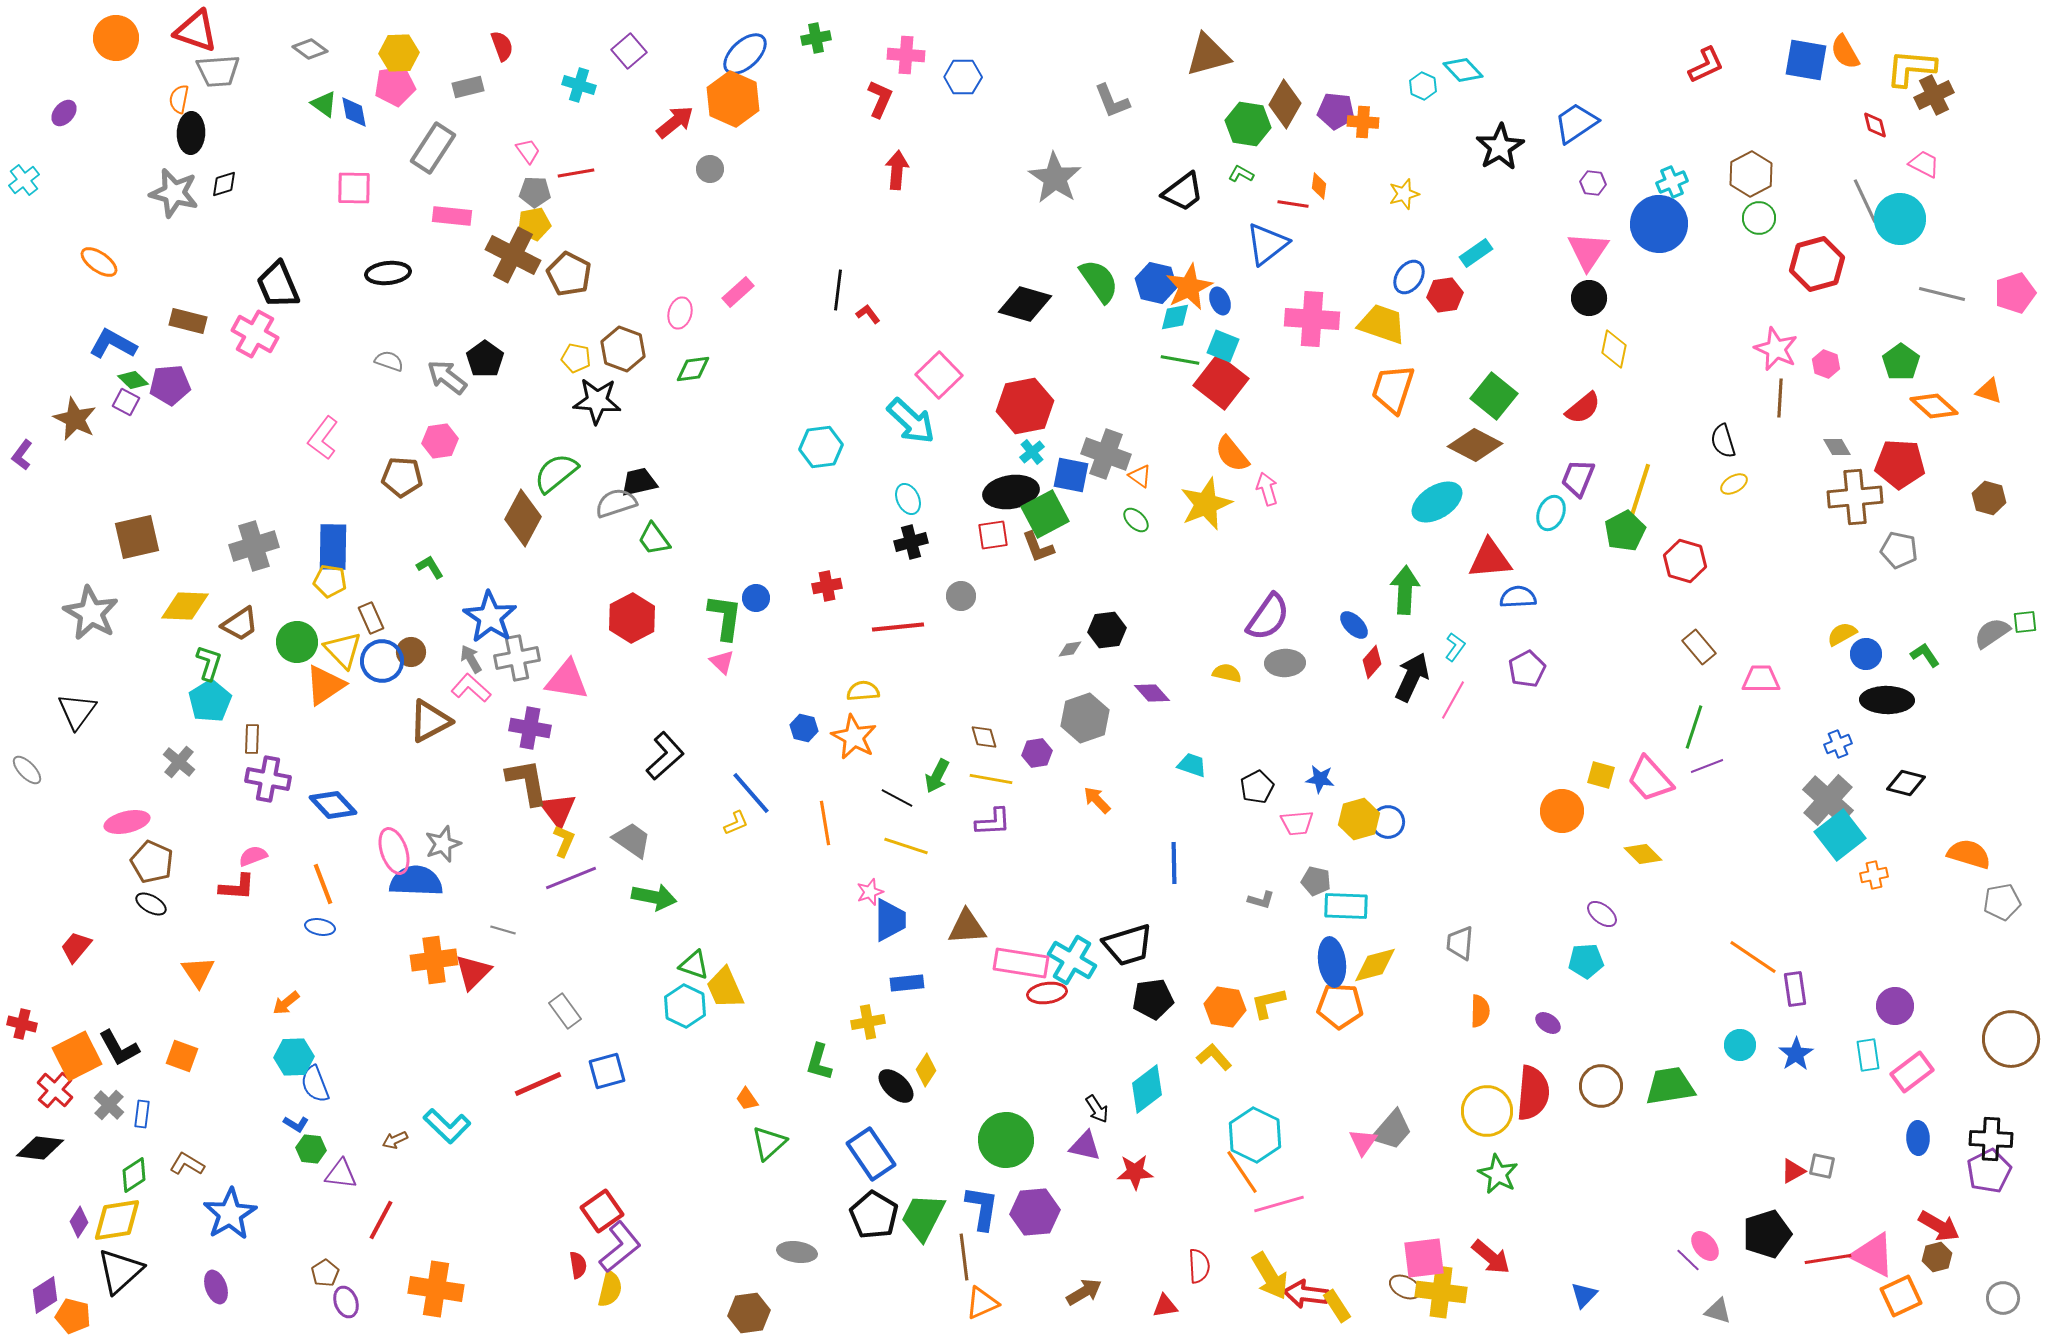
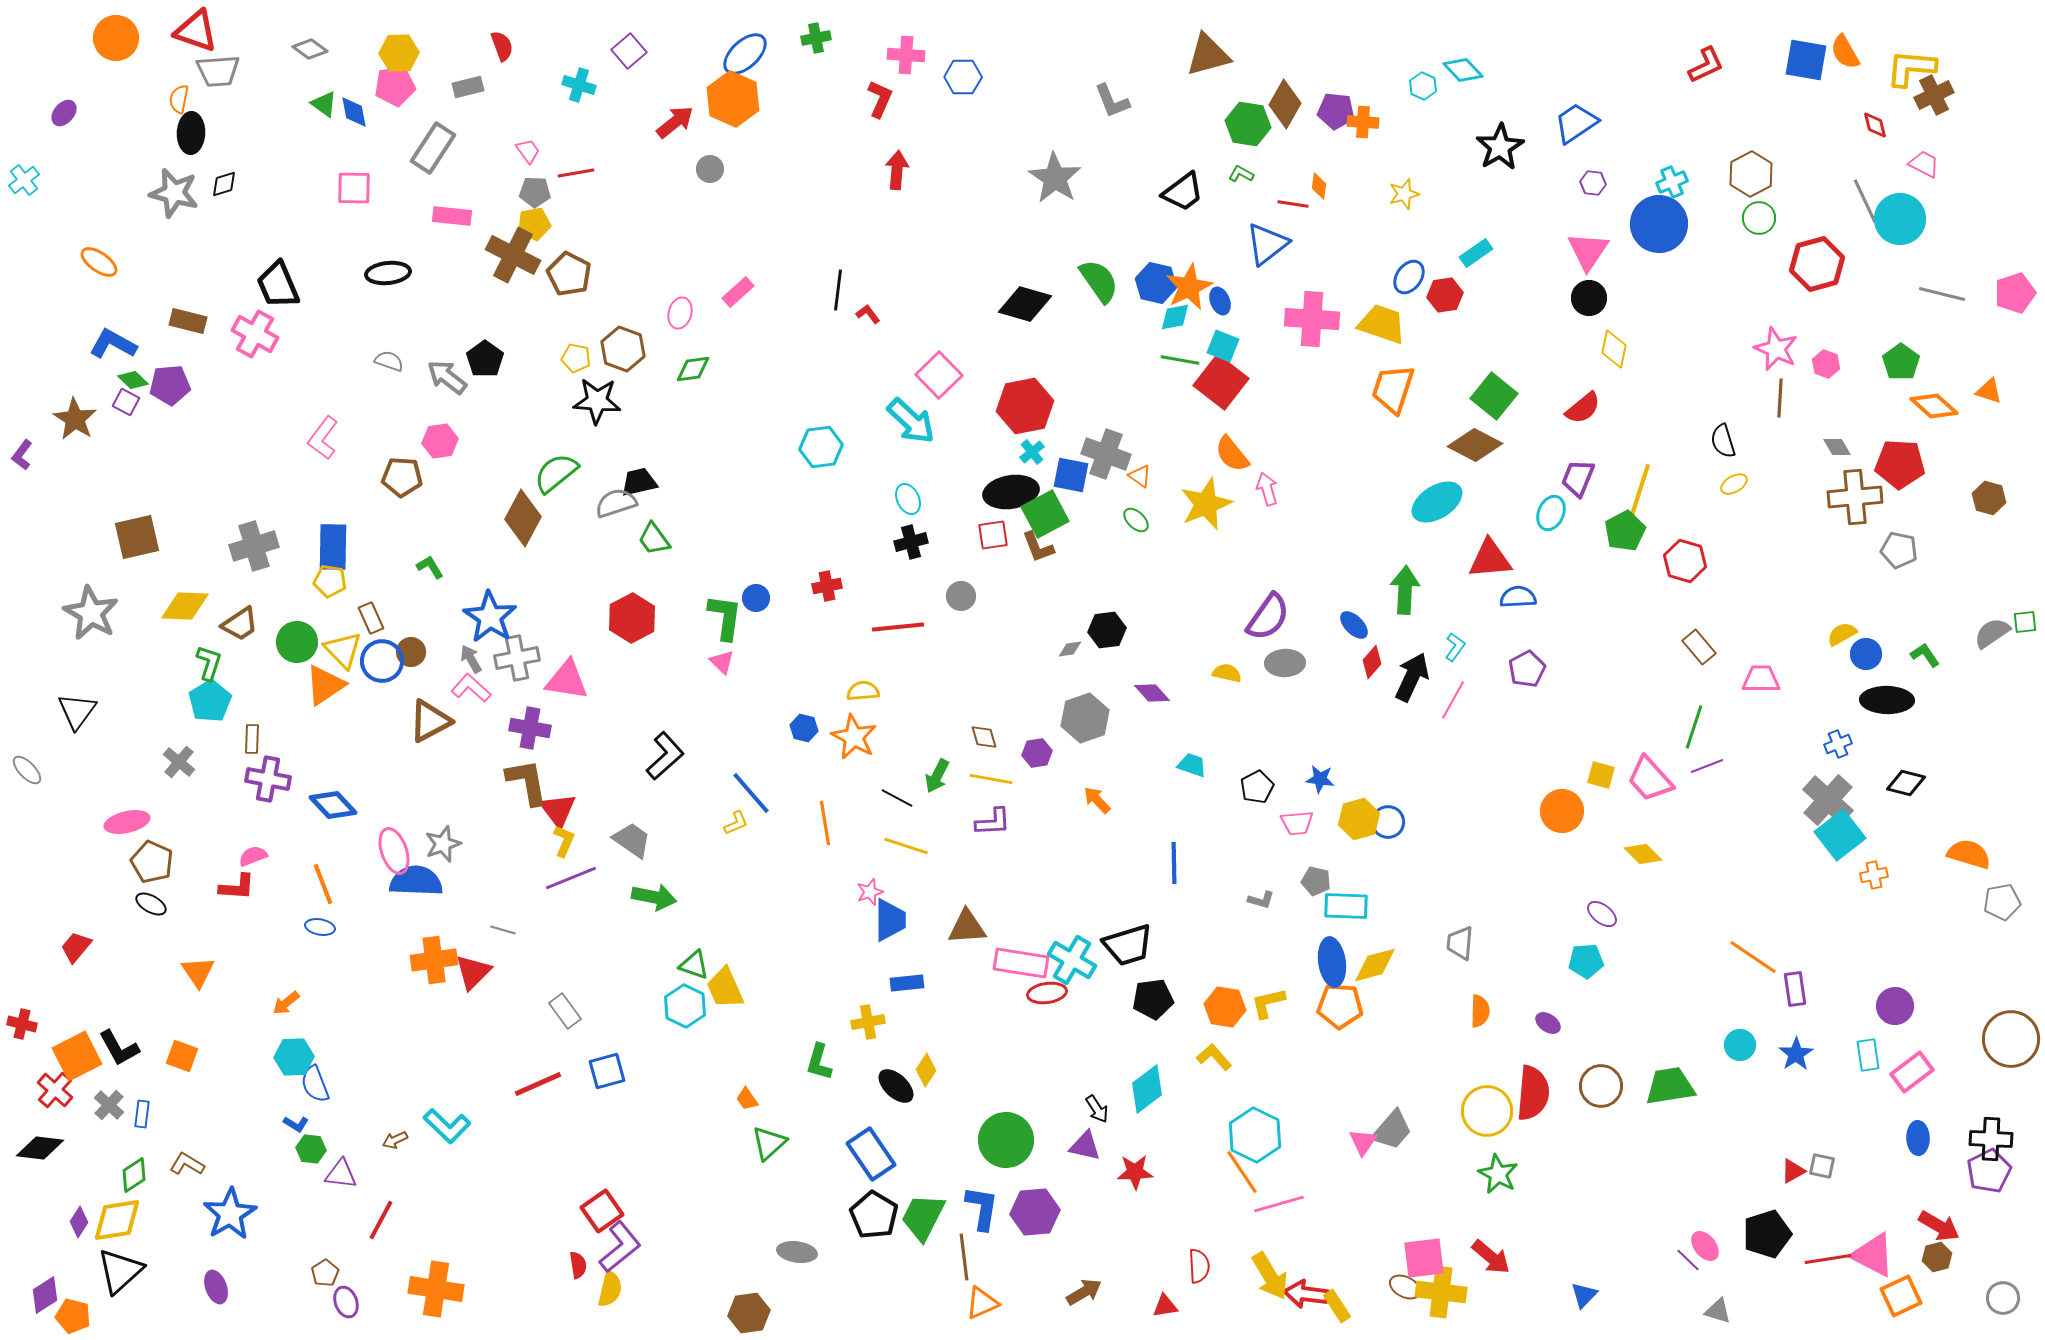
brown star at (75, 419): rotated 6 degrees clockwise
